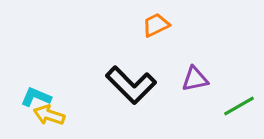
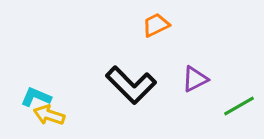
purple triangle: rotated 16 degrees counterclockwise
